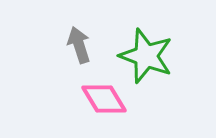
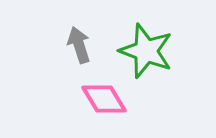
green star: moved 5 px up
